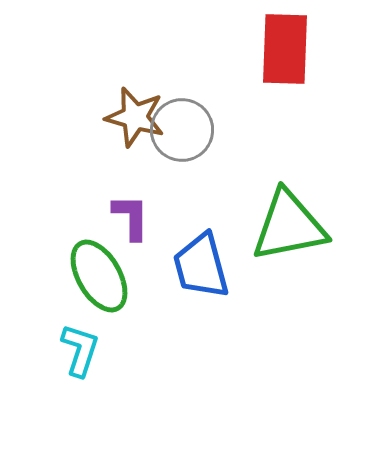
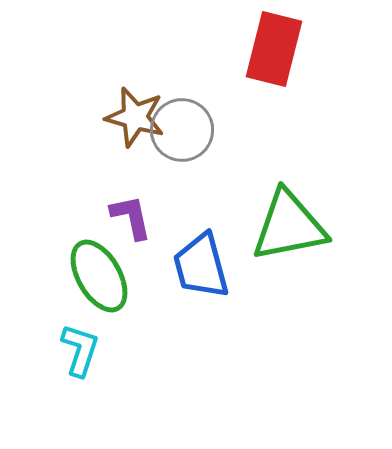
red rectangle: moved 11 px left; rotated 12 degrees clockwise
purple L-shape: rotated 12 degrees counterclockwise
